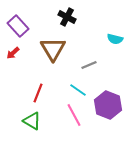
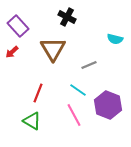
red arrow: moved 1 px left, 1 px up
